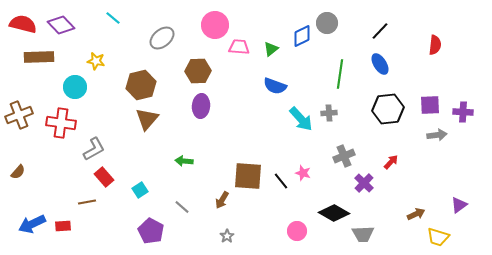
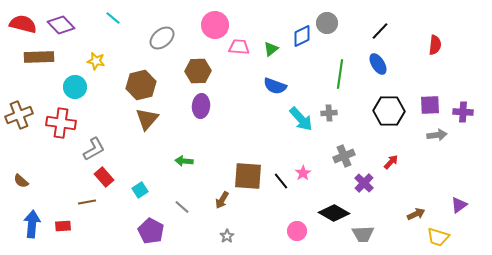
blue ellipse at (380, 64): moved 2 px left
black hexagon at (388, 109): moved 1 px right, 2 px down; rotated 8 degrees clockwise
brown semicircle at (18, 172): moved 3 px right, 9 px down; rotated 91 degrees clockwise
pink star at (303, 173): rotated 21 degrees clockwise
blue arrow at (32, 224): rotated 120 degrees clockwise
